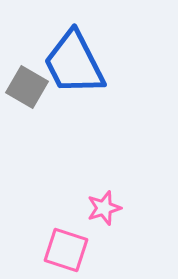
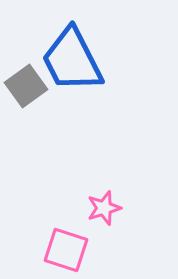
blue trapezoid: moved 2 px left, 3 px up
gray square: moved 1 px left, 1 px up; rotated 24 degrees clockwise
